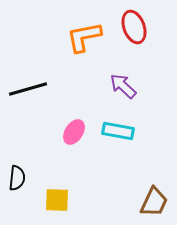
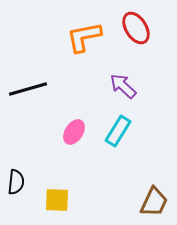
red ellipse: moved 2 px right, 1 px down; rotated 12 degrees counterclockwise
cyan rectangle: rotated 68 degrees counterclockwise
black semicircle: moved 1 px left, 4 px down
